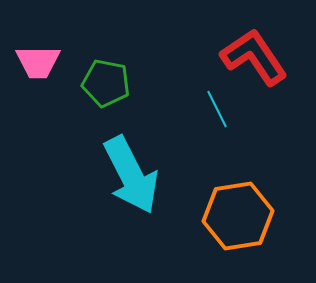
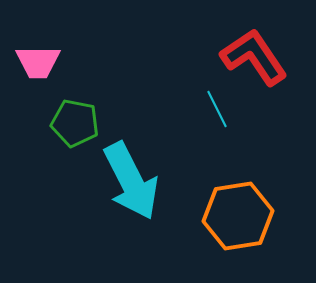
green pentagon: moved 31 px left, 40 px down
cyan arrow: moved 6 px down
